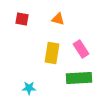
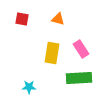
cyan star: moved 1 px up
